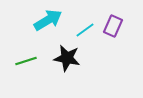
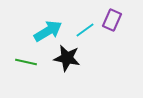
cyan arrow: moved 11 px down
purple rectangle: moved 1 px left, 6 px up
green line: moved 1 px down; rotated 30 degrees clockwise
